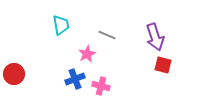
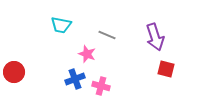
cyan trapezoid: rotated 110 degrees clockwise
pink star: rotated 24 degrees counterclockwise
red square: moved 3 px right, 4 px down
red circle: moved 2 px up
